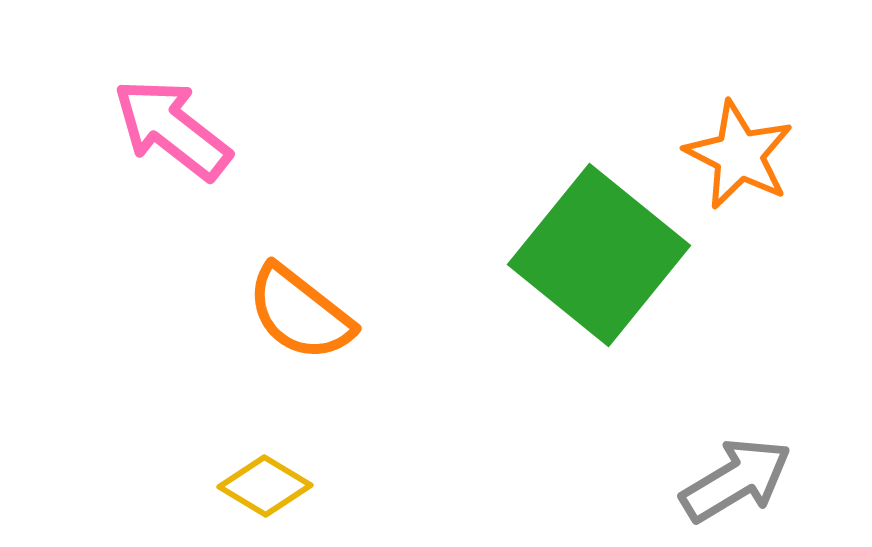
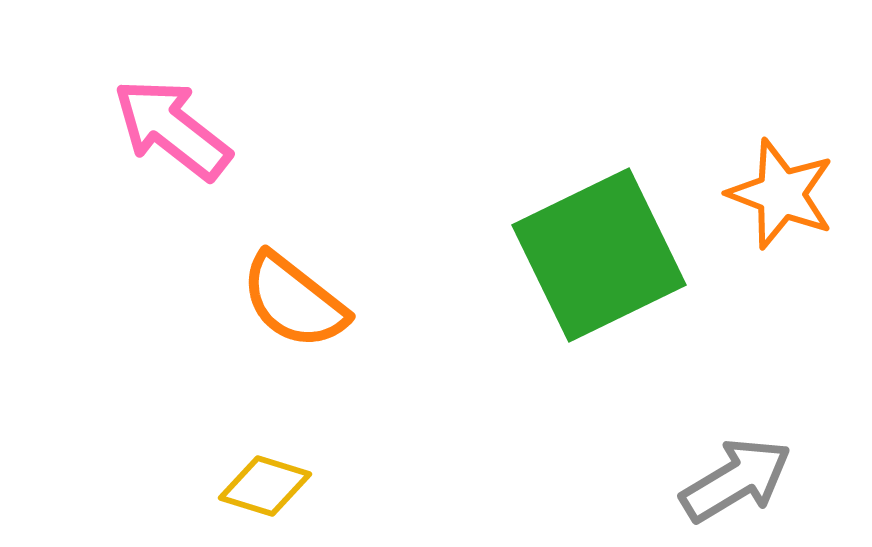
orange star: moved 42 px right, 39 px down; rotated 6 degrees counterclockwise
green square: rotated 25 degrees clockwise
orange semicircle: moved 6 px left, 12 px up
yellow diamond: rotated 14 degrees counterclockwise
